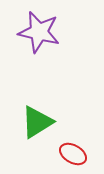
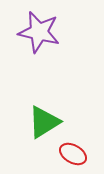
green triangle: moved 7 px right
